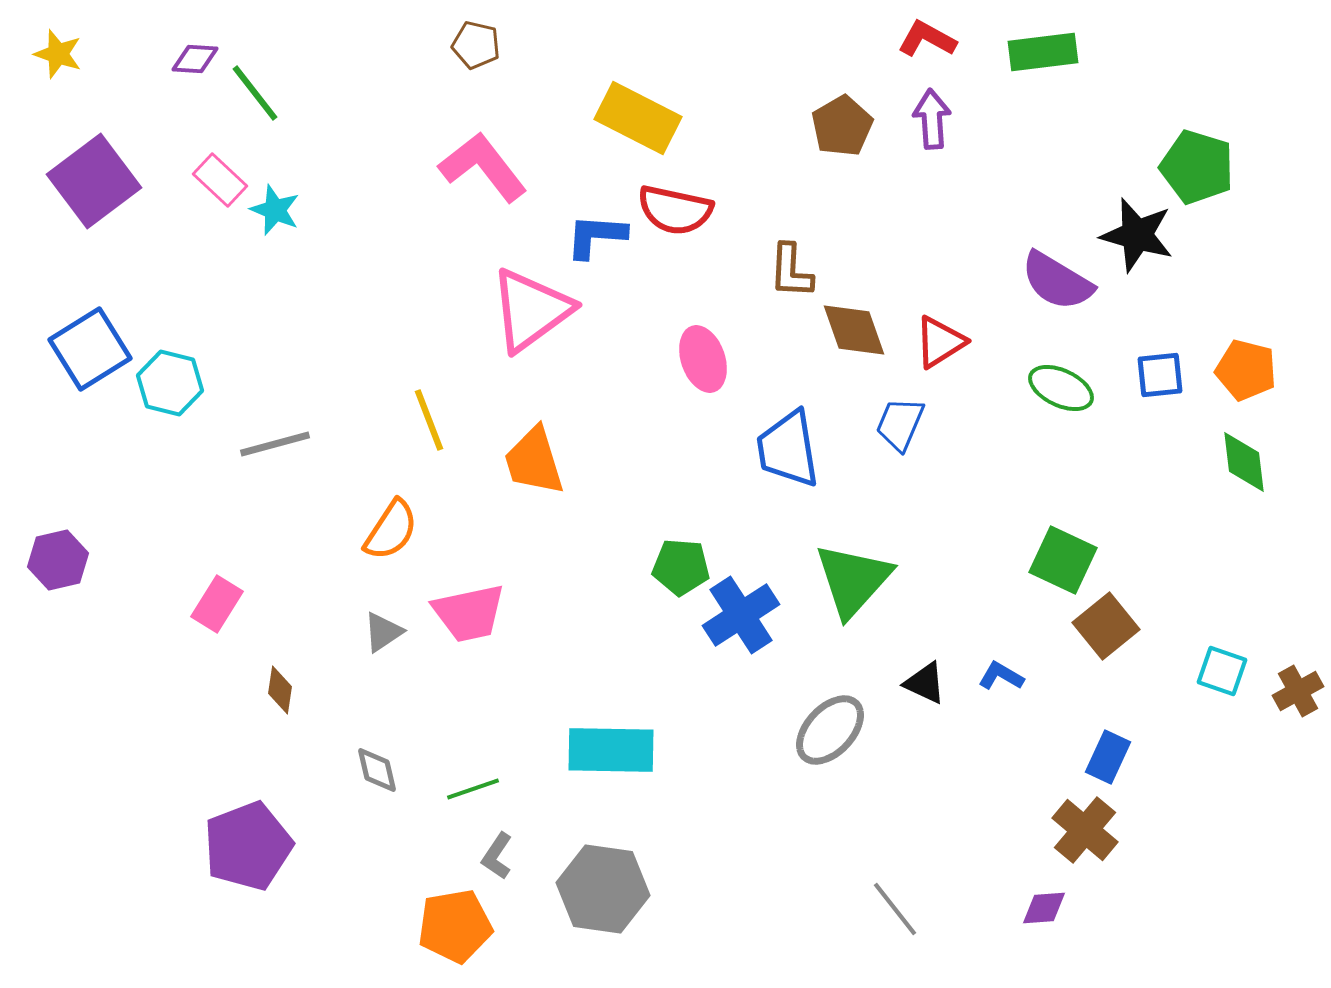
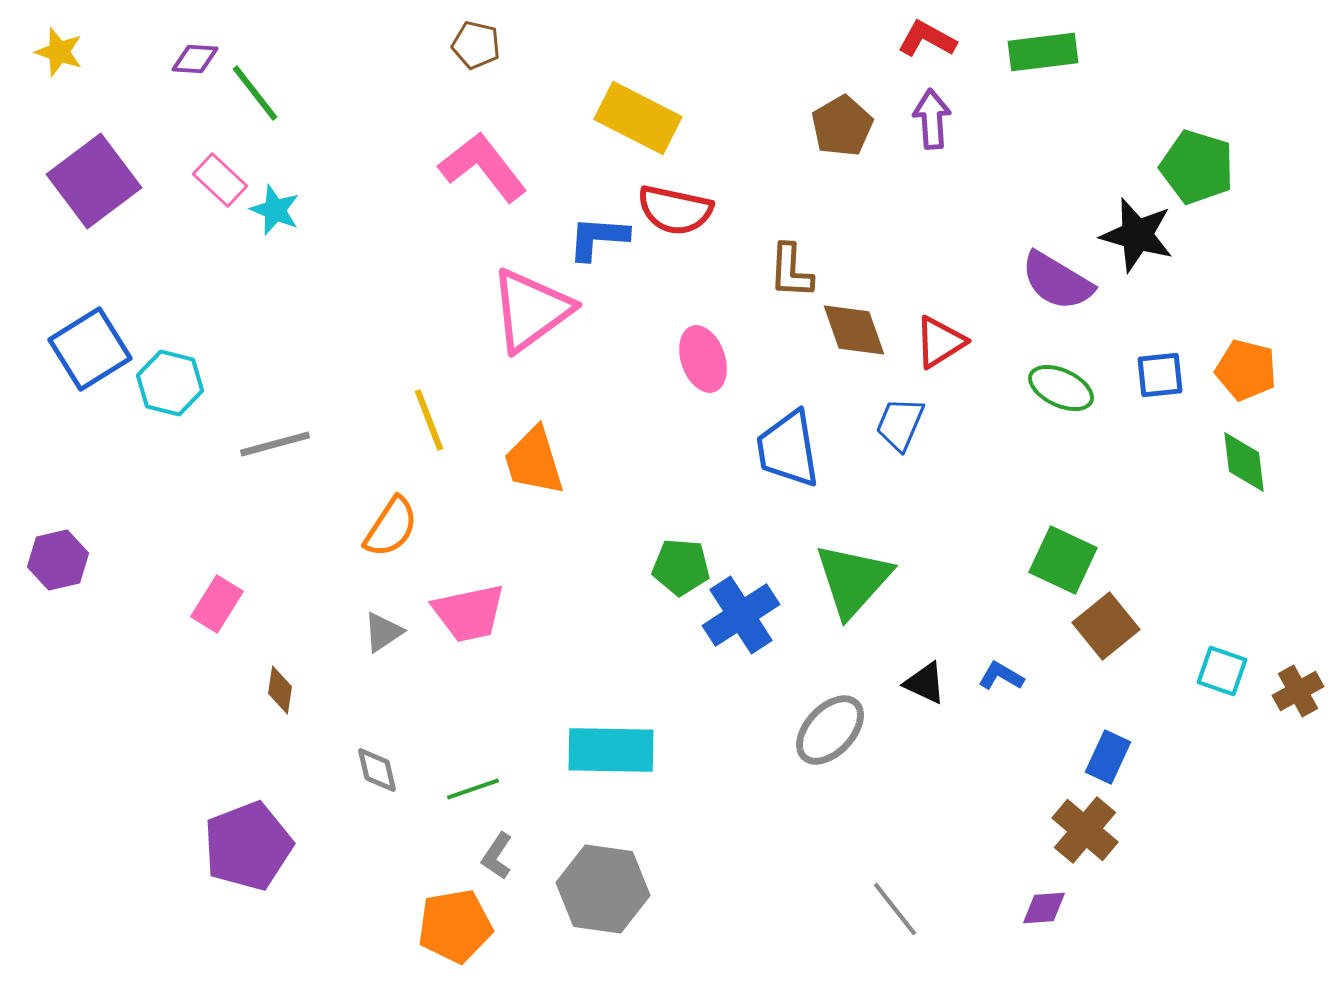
yellow star at (58, 54): moved 1 px right, 2 px up
blue L-shape at (596, 236): moved 2 px right, 2 px down
orange semicircle at (391, 530): moved 3 px up
